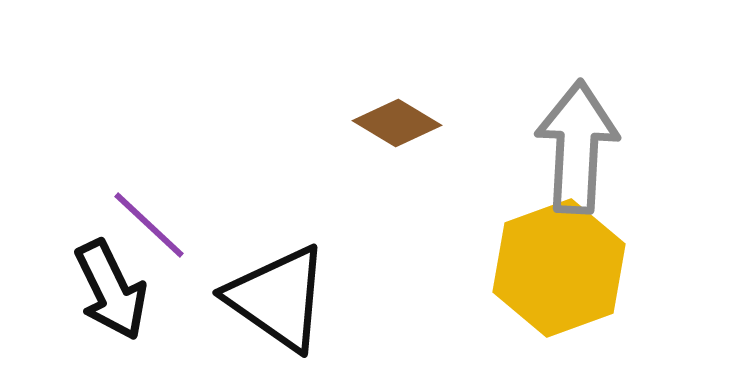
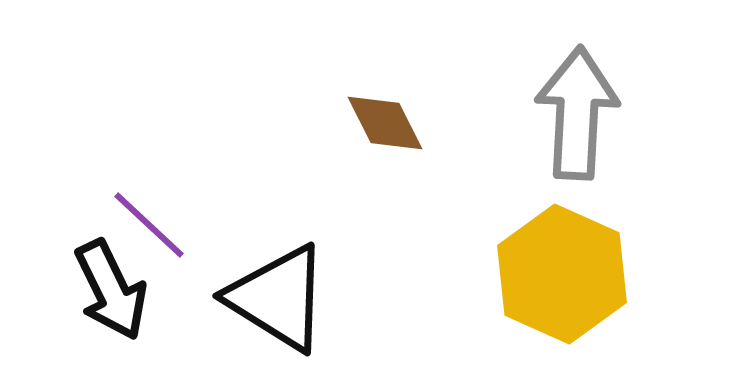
brown diamond: moved 12 px left; rotated 32 degrees clockwise
gray arrow: moved 34 px up
yellow hexagon: moved 3 px right, 6 px down; rotated 16 degrees counterclockwise
black triangle: rotated 3 degrees counterclockwise
